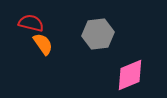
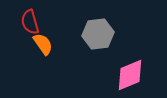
red semicircle: moved 1 px left, 1 px up; rotated 120 degrees counterclockwise
